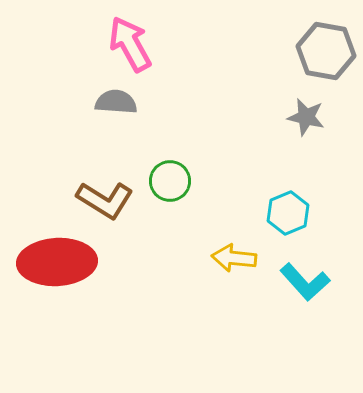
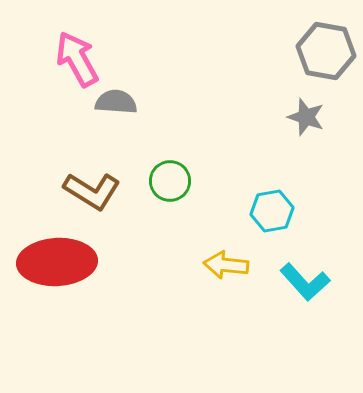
pink arrow: moved 53 px left, 15 px down
gray star: rotated 6 degrees clockwise
brown L-shape: moved 13 px left, 9 px up
cyan hexagon: moved 16 px left, 2 px up; rotated 12 degrees clockwise
yellow arrow: moved 8 px left, 7 px down
